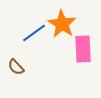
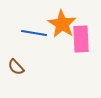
blue line: rotated 45 degrees clockwise
pink rectangle: moved 2 px left, 10 px up
